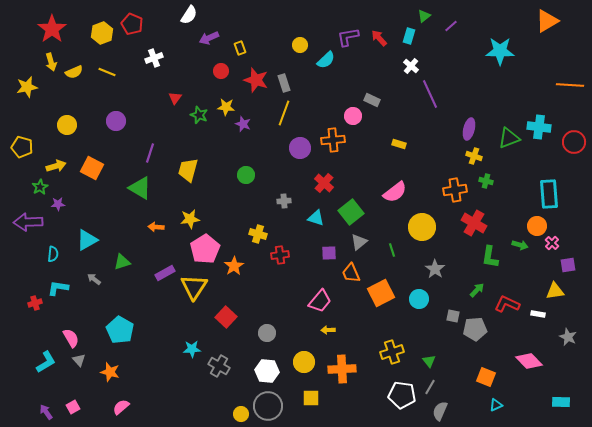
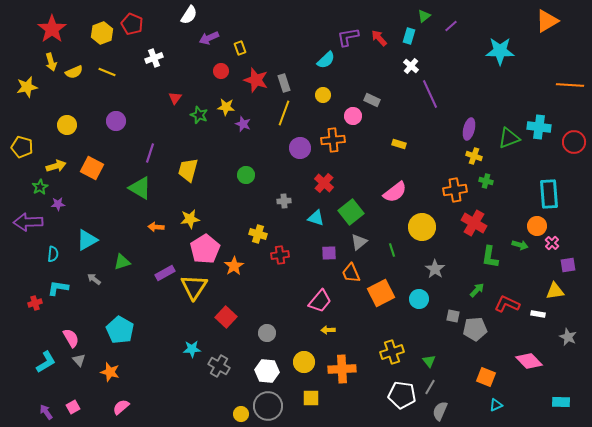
yellow circle at (300, 45): moved 23 px right, 50 px down
